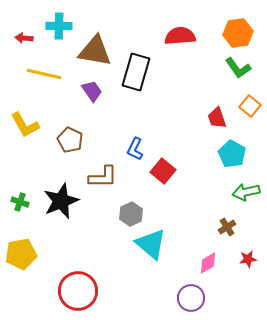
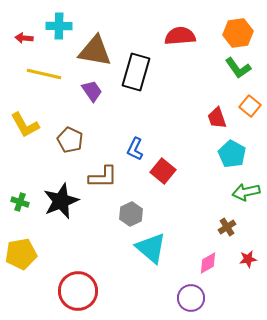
cyan triangle: moved 4 px down
